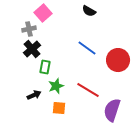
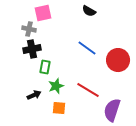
pink square: rotated 30 degrees clockwise
gray cross: rotated 24 degrees clockwise
black cross: rotated 30 degrees clockwise
